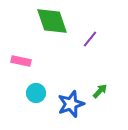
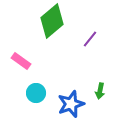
green diamond: rotated 68 degrees clockwise
pink rectangle: rotated 24 degrees clockwise
green arrow: rotated 147 degrees clockwise
